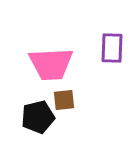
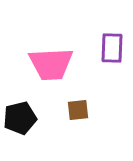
brown square: moved 14 px right, 10 px down
black pentagon: moved 18 px left, 1 px down
